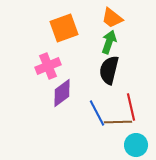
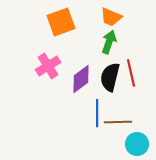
orange trapezoid: moved 1 px left, 1 px up; rotated 15 degrees counterclockwise
orange square: moved 3 px left, 6 px up
pink cross: rotated 10 degrees counterclockwise
black semicircle: moved 1 px right, 7 px down
purple diamond: moved 19 px right, 14 px up
red line: moved 34 px up
blue line: rotated 28 degrees clockwise
cyan circle: moved 1 px right, 1 px up
